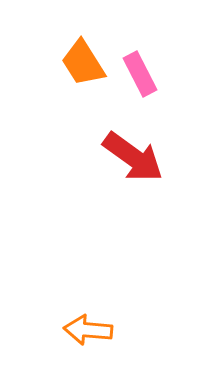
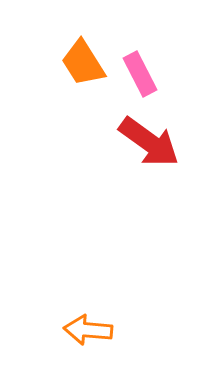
red arrow: moved 16 px right, 15 px up
